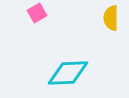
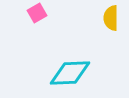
cyan diamond: moved 2 px right
